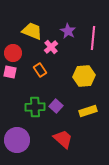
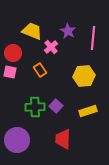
red trapezoid: rotated 130 degrees counterclockwise
